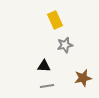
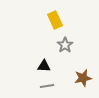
gray star: rotated 21 degrees counterclockwise
